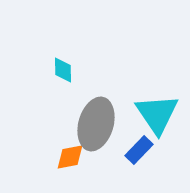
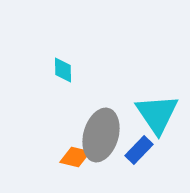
gray ellipse: moved 5 px right, 11 px down
orange diamond: moved 5 px right; rotated 24 degrees clockwise
